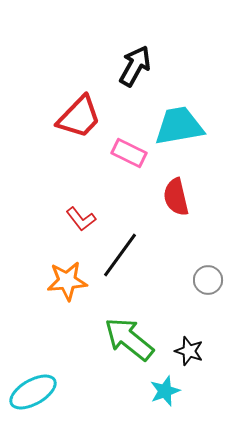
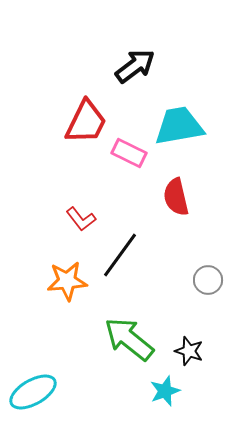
black arrow: rotated 24 degrees clockwise
red trapezoid: moved 7 px right, 5 px down; rotated 18 degrees counterclockwise
